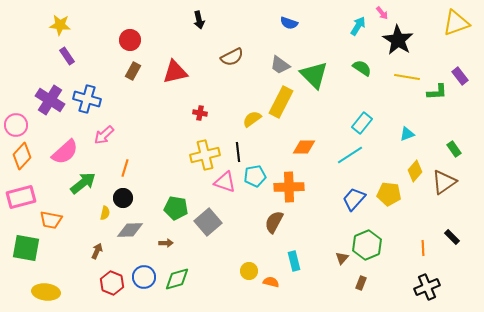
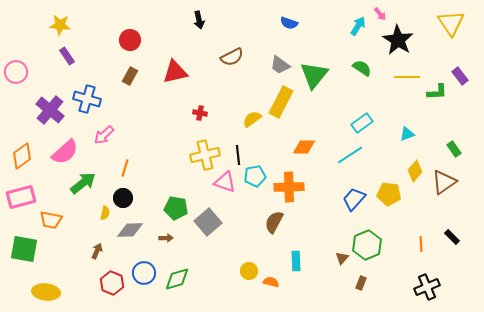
pink arrow at (382, 13): moved 2 px left, 1 px down
yellow triangle at (456, 23): moved 5 px left; rotated 44 degrees counterclockwise
brown rectangle at (133, 71): moved 3 px left, 5 px down
green triangle at (314, 75): rotated 24 degrees clockwise
yellow line at (407, 77): rotated 10 degrees counterclockwise
purple cross at (50, 100): moved 10 px down; rotated 8 degrees clockwise
cyan rectangle at (362, 123): rotated 15 degrees clockwise
pink circle at (16, 125): moved 53 px up
black line at (238, 152): moved 3 px down
orange diamond at (22, 156): rotated 12 degrees clockwise
brown arrow at (166, 243): moved 5 px up
green square at (26, 248): moved 2 px left, 1 px down
orange line at (423, 248): moved 2 px left, 4 px up
cyan rectangle at (294, 261): moved 2 px right; rotated 12 degrees clockwise
blue circle at (144, 277): moved 4 px up
